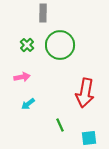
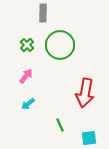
pink arrow: moved 4 px right, 1 px up; rotated 42 degrees counterclockwise
